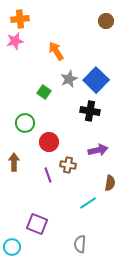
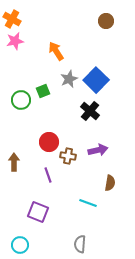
orange cross: moved 8 px left; rotated 36 degrees clockwise
green square: moved 1 px left, 1 px up; rotated 32 degrees clockwise
black cross: rotated 30 degrees clockwise
green circle: moved 4 px left, 23 px up
brown cross: moved 9 px up
cyan line: rotated 54 degrees clockwise
purple square: moved 1 px right, 12 px up
cyan circle: moved 8 px right, 2 px up
